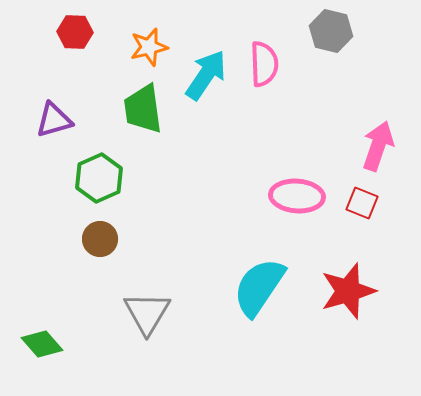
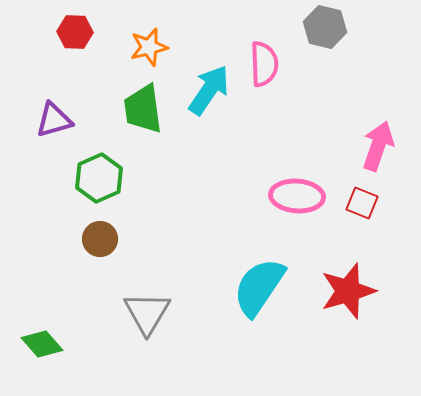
gray hexagon: moved 6 px left, 4 px up
cyan arrow: moved 3 px right, 15 px down
